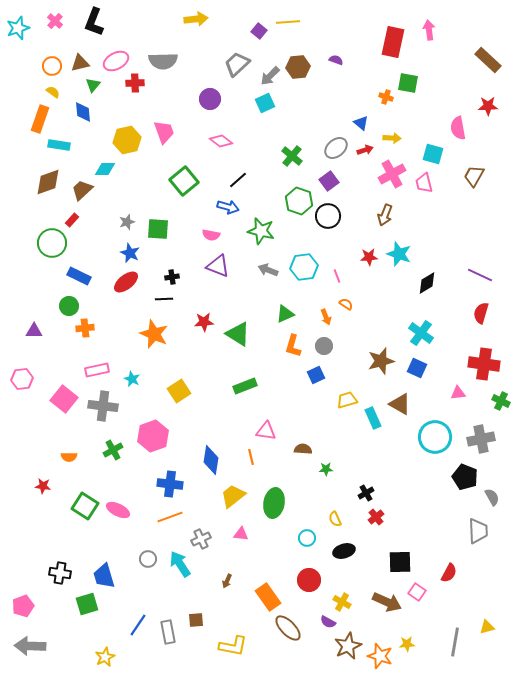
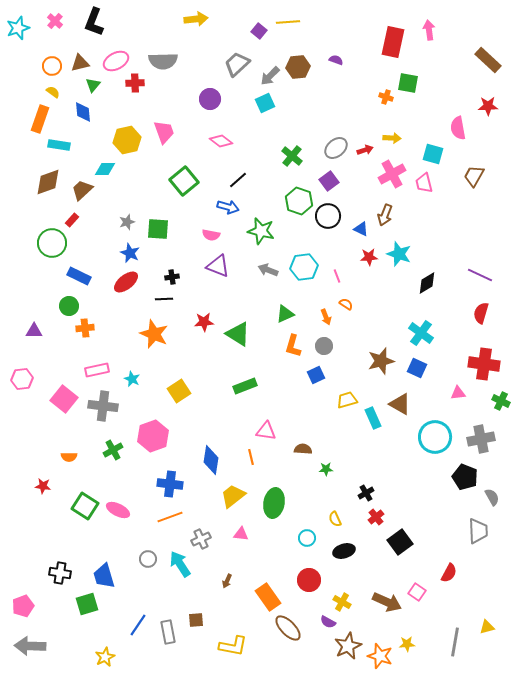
blue triangle at (361, 123): moved 106 px down; rotated 14 degrees counterclockwise
black square at (400, 562): moved 20 px up; rotated 35 degrees counterclockwise
